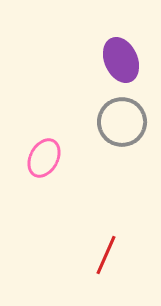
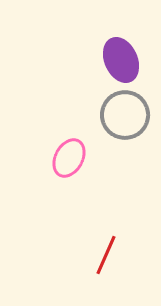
gray circle: moved 3 px right, 7 px up
pink ellipse: moved 25 px right
